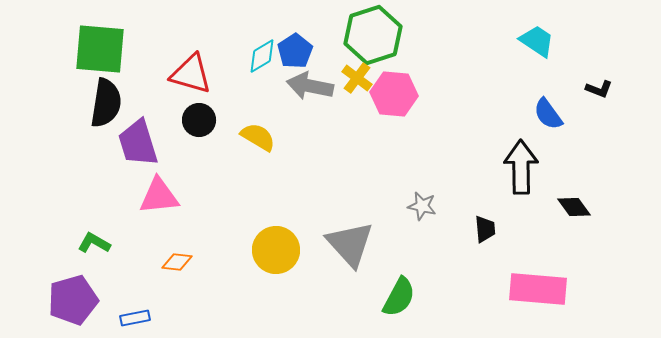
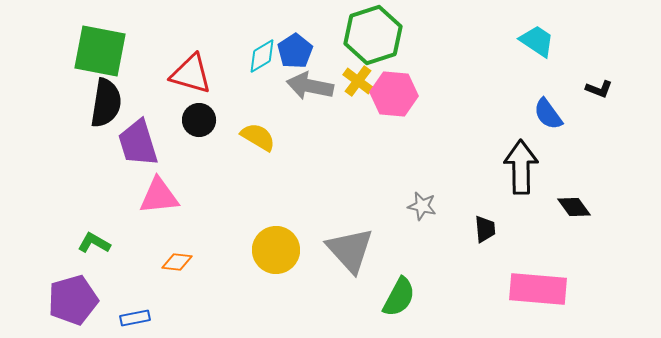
green square: moved 2 px down; rotated 6 degrees clockwise
yellow cross: moved 1 px right, 3 px down
gray triangle: moved 6 px down
